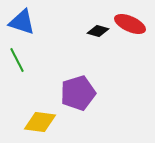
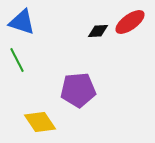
red ellipse: moved 2 px up; rotated 60 degrees counterclockwise
black diamond: rotated 20 degrees counterclockwise
purple pentagon: moved 3 px up; rotated 12 degrees clockwise
yellow diamond: rotated 48 degrees clockwise
